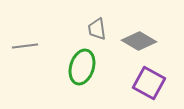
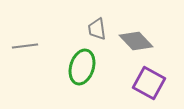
gray diamond: moved 3 px left; rotated 16 degrees clockwise
